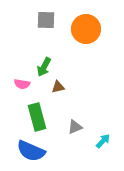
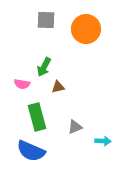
cyan arrow: rotated 49 degrees clockwise
